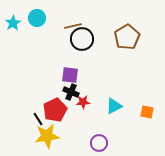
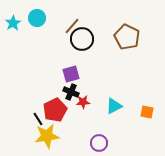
brown line: moved 1 px left; rotated 36 degrees counterclockwise
brown pentagon: rotated 15 degrees counterclockwise
purple square: moved 1 px right, 1 px up; rotated 24 degrees counterclockwise
